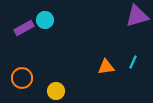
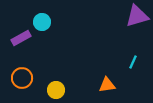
cyan circle: moved 3 px left, 2 px down
purple rectangle: moved 3 px left, 10 px down
orange triangle: moved 1 px right, 18 px down
yellow circle: moved 1 px up
